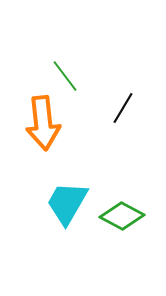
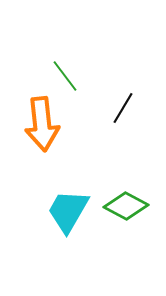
orange arrow: moved 1 px left, 1 px down
cyan trapezoid: moved 1 px right, 8 px down
green diamond: moved 4 px right, 10 px up
